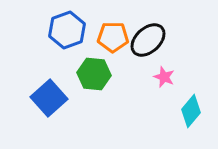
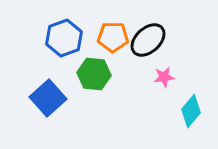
blue hexagon: moved 3 px left, 8 px down
pink star: rotated 30 degrees counterclockwise
blue square: moved 1 px left
